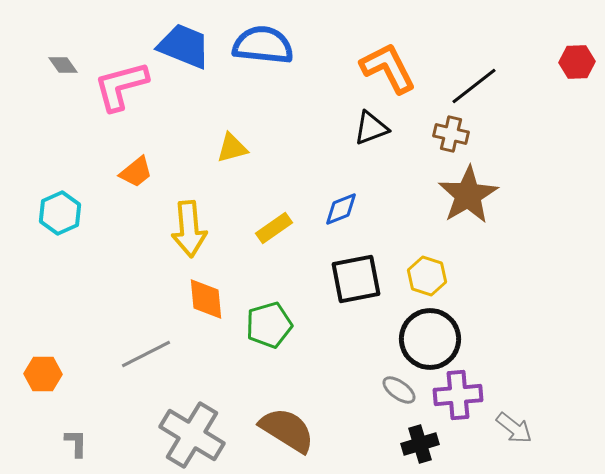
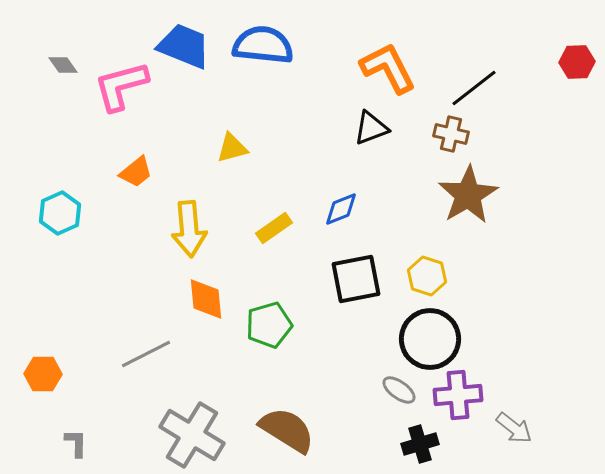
black line: moved 2 px down
